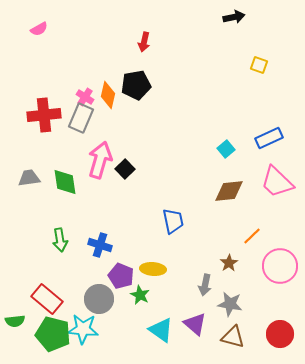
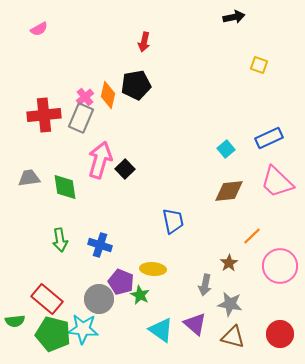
pink cross: rotated 18 degrees clockwise
green diamond: moved 5 px down
purple pentagon: moved 6 px down
